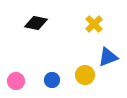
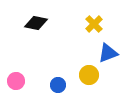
blue triangle: moved 4 px up
yellow circle: moved 4 px right
blue circle: moved 6 px right, 5 px down
